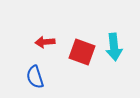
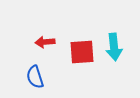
red square: rotated 24 degrees counterclockwise
